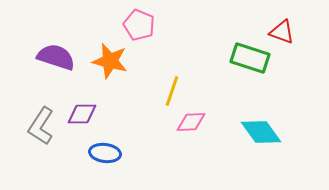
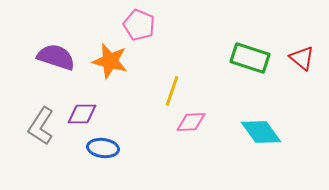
red triangle: moved 20 px right, 26 px down; rotated 20 degrees clockwise
blue ellipse: moved 2 px left, 5 px up
